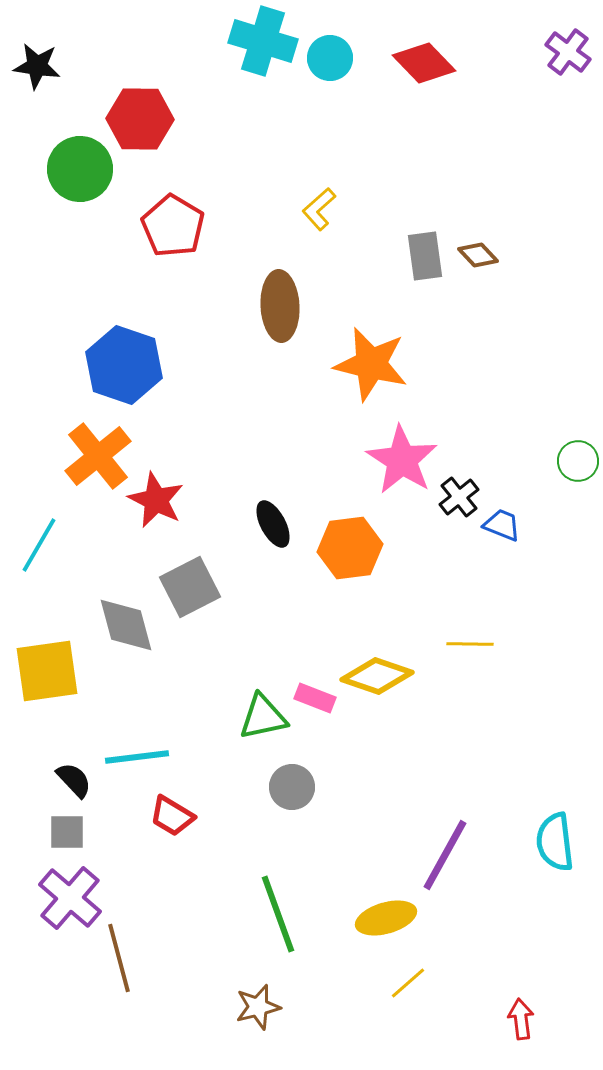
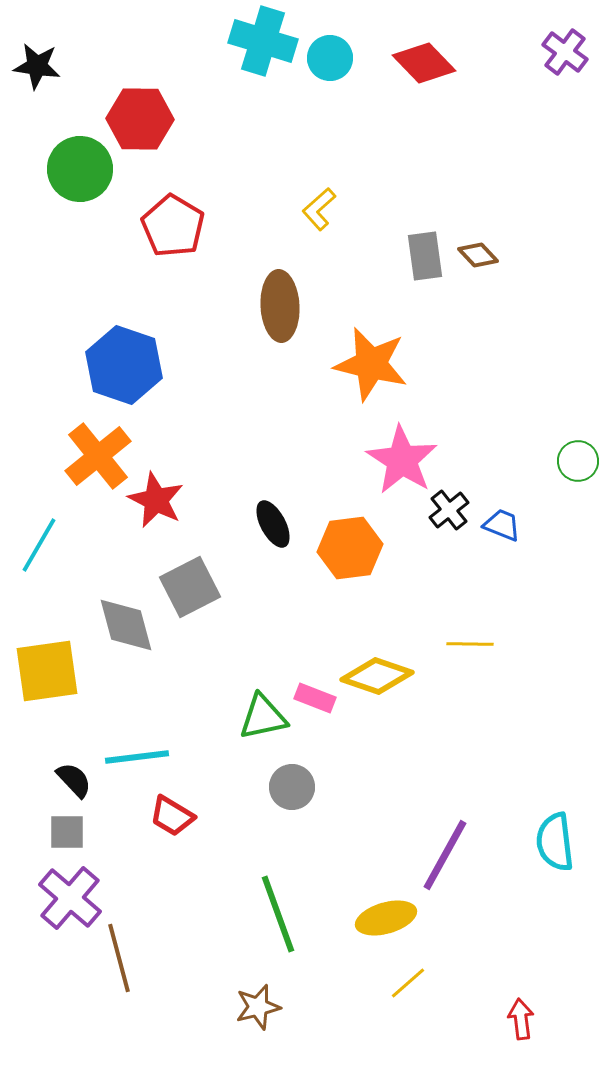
purple cross at (568, 52): moved 3 px left
black cross at (459, 497): moved 10 px left, 13 px down
